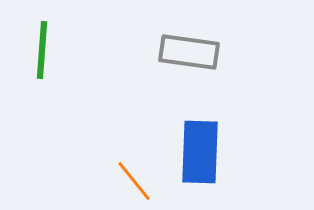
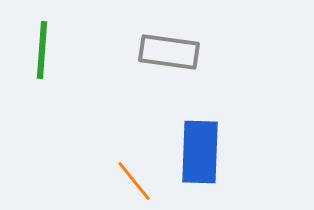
gray rectangle: moved 20 px left
